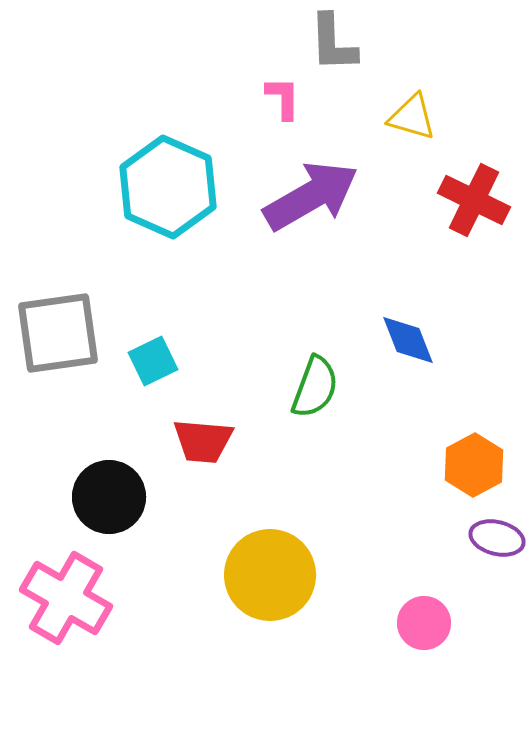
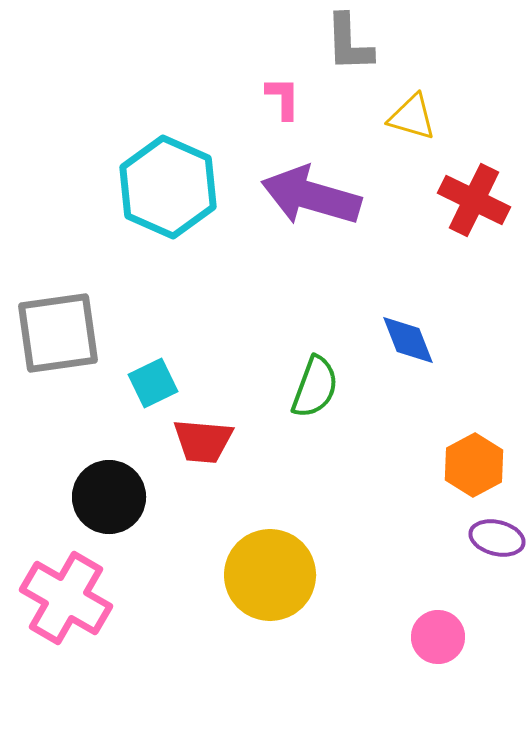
gray L-shape: moved 16 px right
purple arrow: rotated 134 degrees counterclockwise
cyan square: moved 22 px down
pink circle: moved 14 px right, 14 px down
